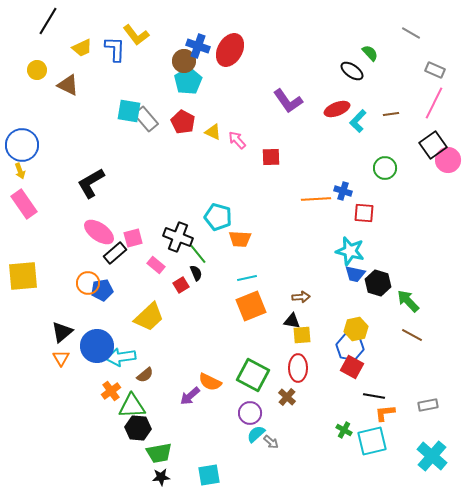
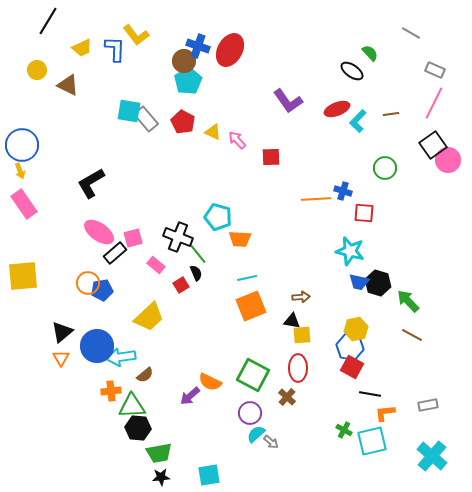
blue trapezoid at (355, 274): moved 4 px right, 8 px down
orange cross at (111, 391): rotated 30 degrees clockwise
black line at (374, 396): moved 4 px left, 2 px up
